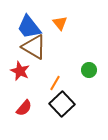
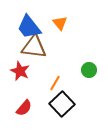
brown triangle: rotated 24 degrees counterclockwise
